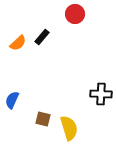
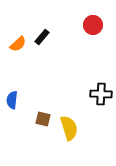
red circle: moved 18 px right, 11 px down
orange semicircle: moved 1 px down
blue semicircle: rotated 18 degrees counterclockwise
